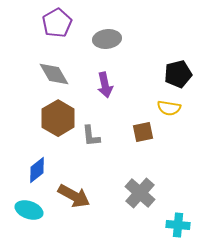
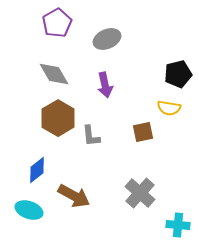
gray ellipse: rotated 16 degrees counterclockwise
